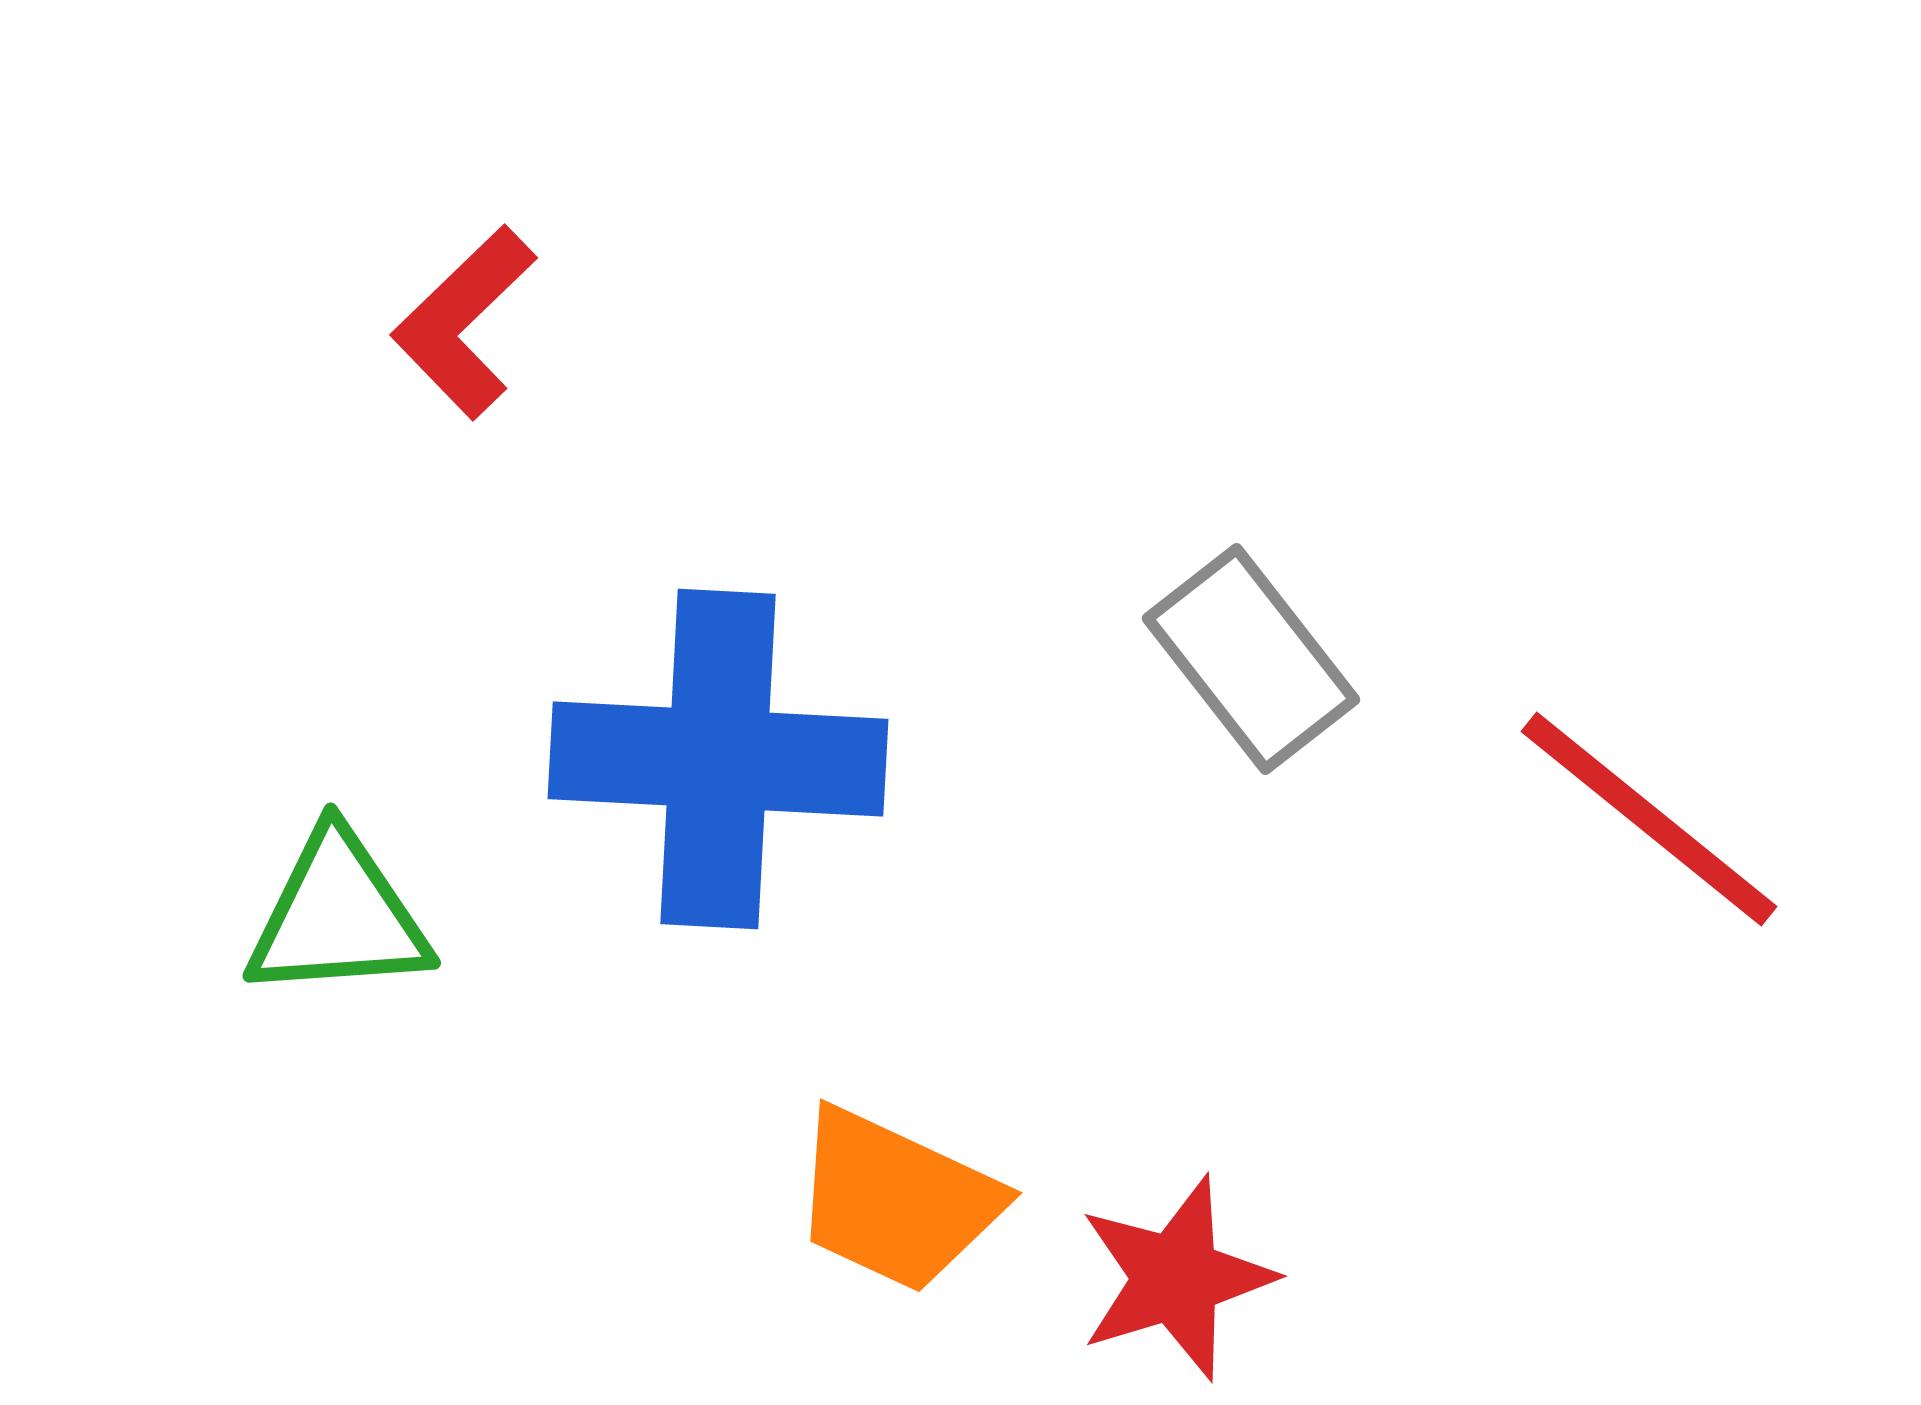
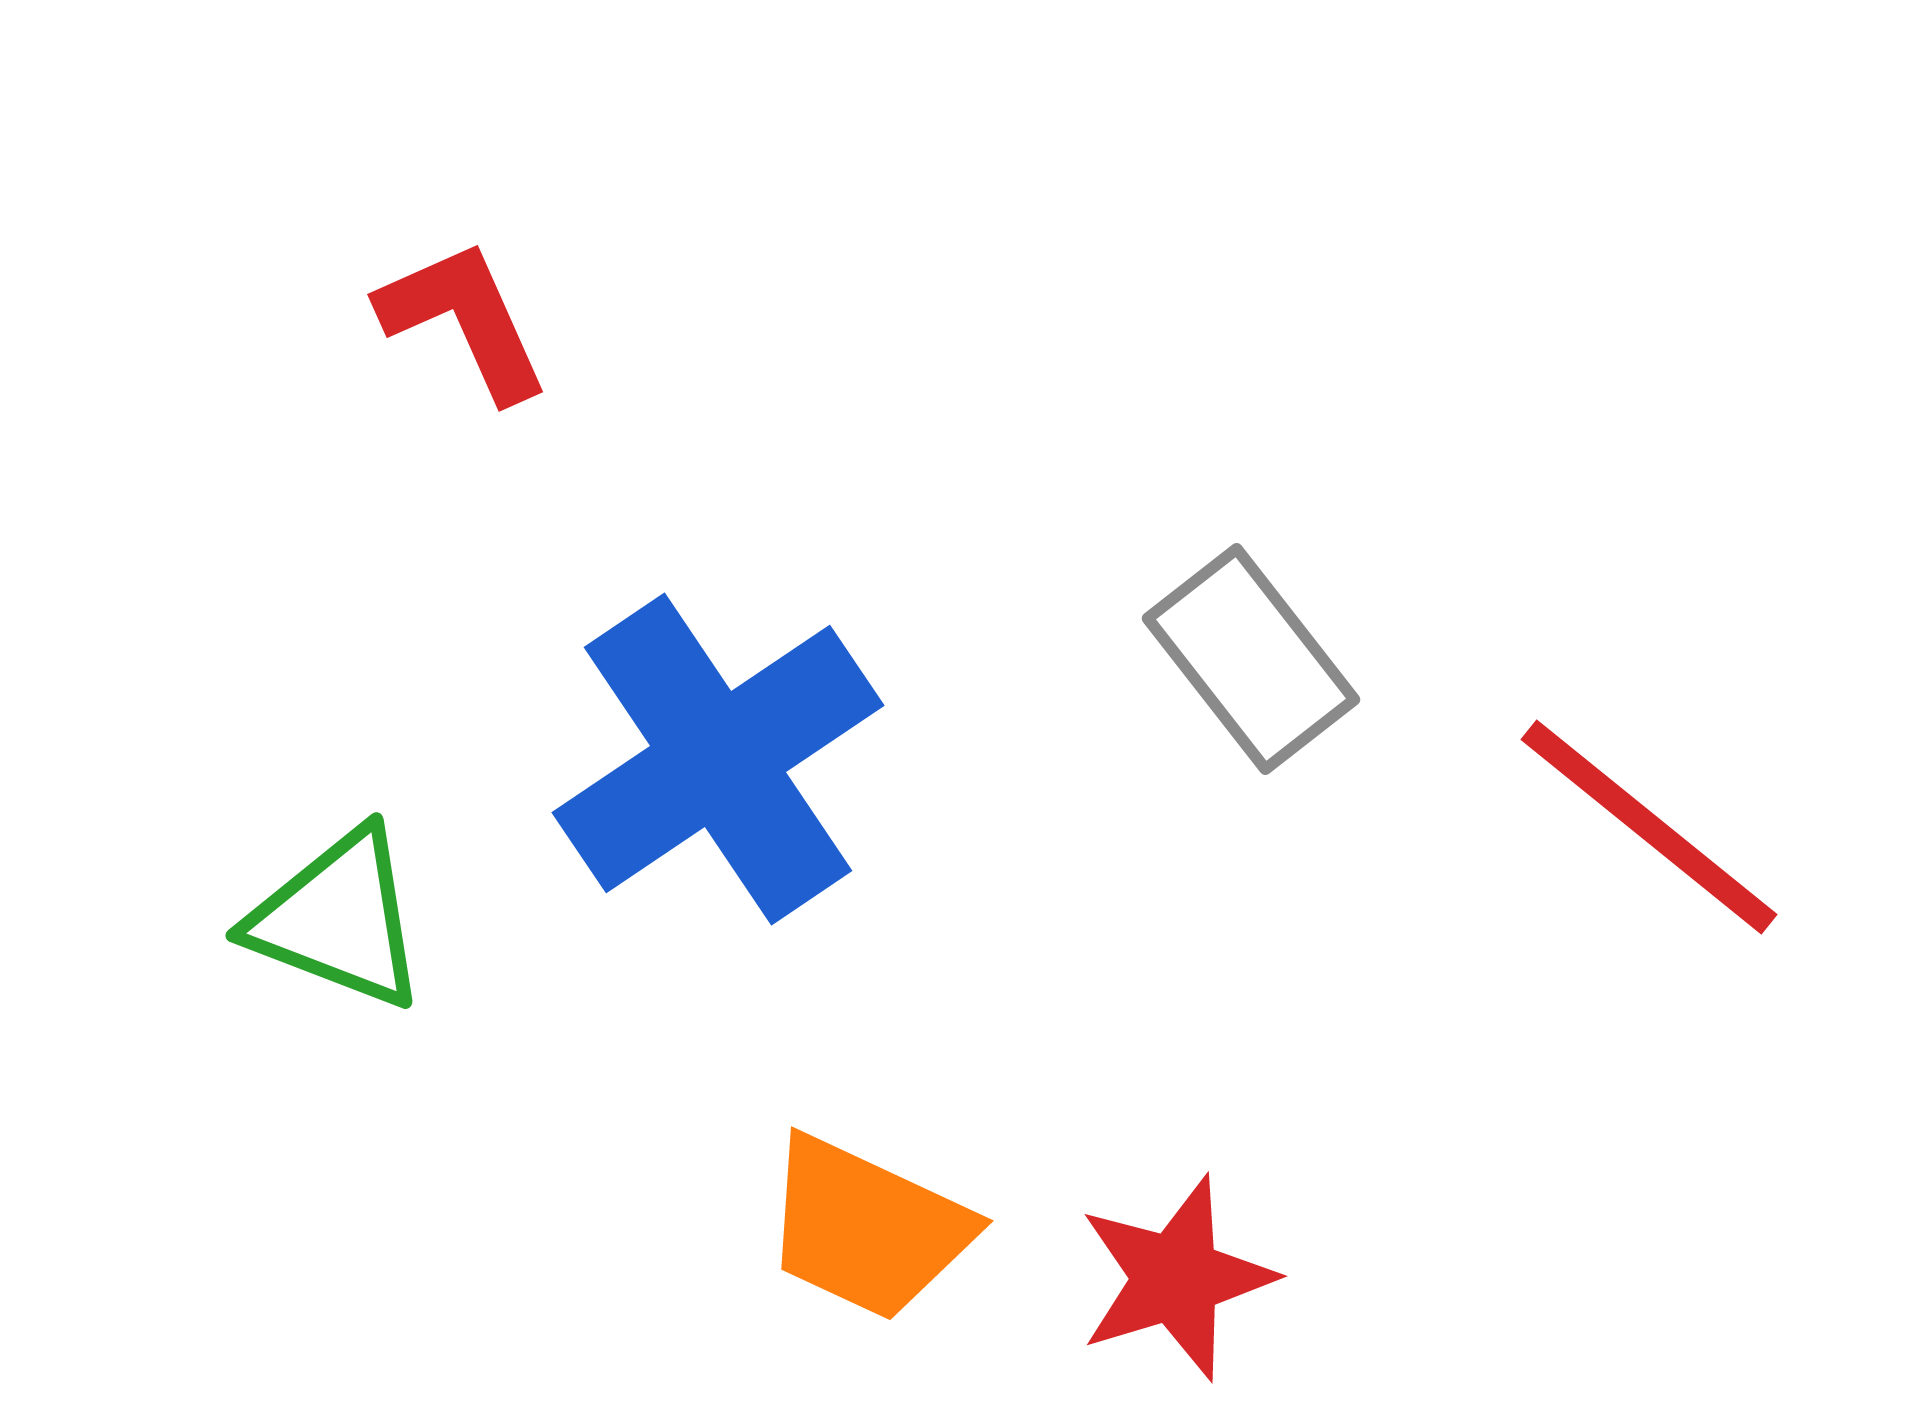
red L-shape: moved 2 px up; rotated 110 degrees clockwise
blue cross: rotated 37 degrees counterclockwise
red line: moved 8 px down
green triangle: moved 3 px down; rotated 25 degrees clockwise
orange trapezoid: moved 29 px left, 28 px down
